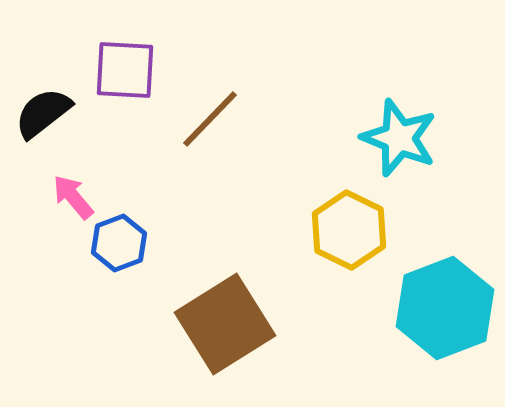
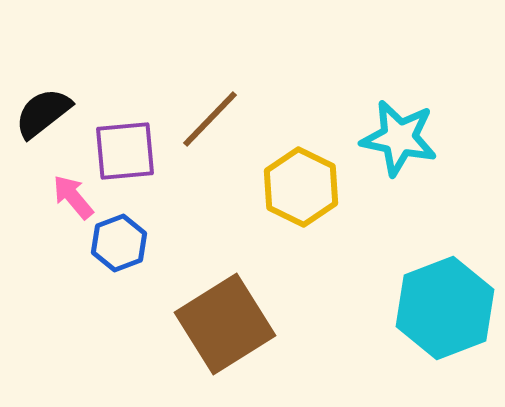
purple square: moved 81 px down; rotated 8 degrees counterclockwise
cyan star: rotated 10 degrees counterclockwise
yellow hexagon: moved 48 px left, 43 px up
